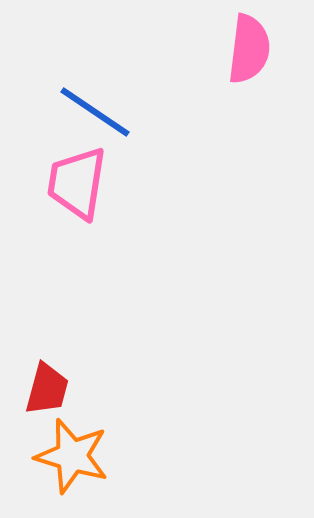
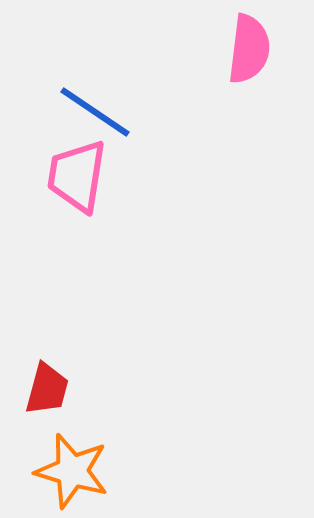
pink trapezoid: moved 7 px up
orange star: moved 15 px down
